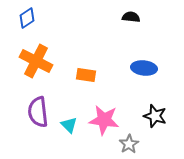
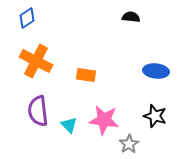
blue ellipse: moved 12 px right, 3 px down
purple semicircle: moved 1 px up
